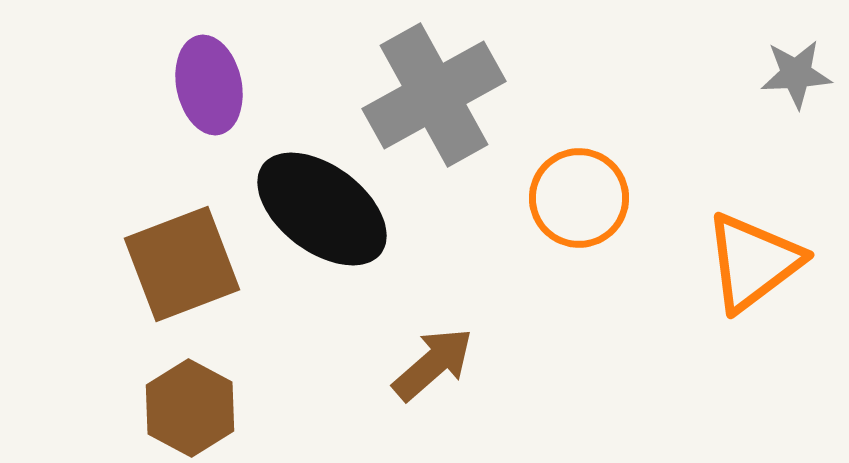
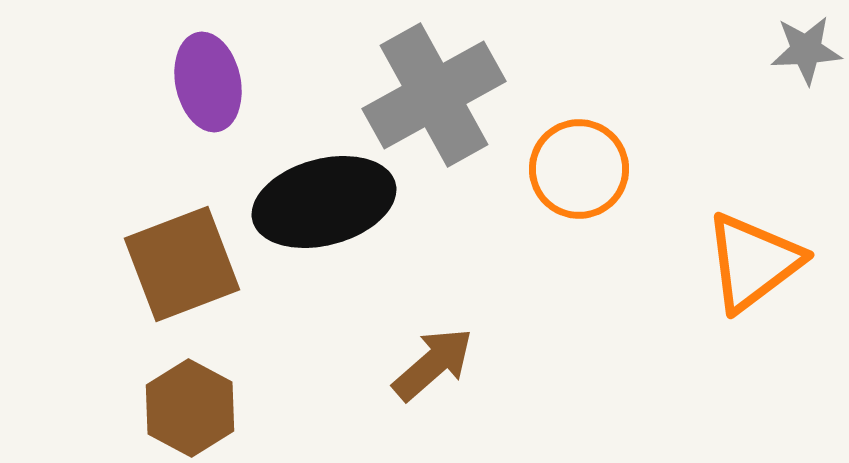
gray star: moved 10 px right, 24 px up
purple ellipse: moved 1 px left, 3 px up
orange circle: moved 29 px up
black ellipse: moved 2 px right, 7 px up; rotated 52 degrees counterclockwise
